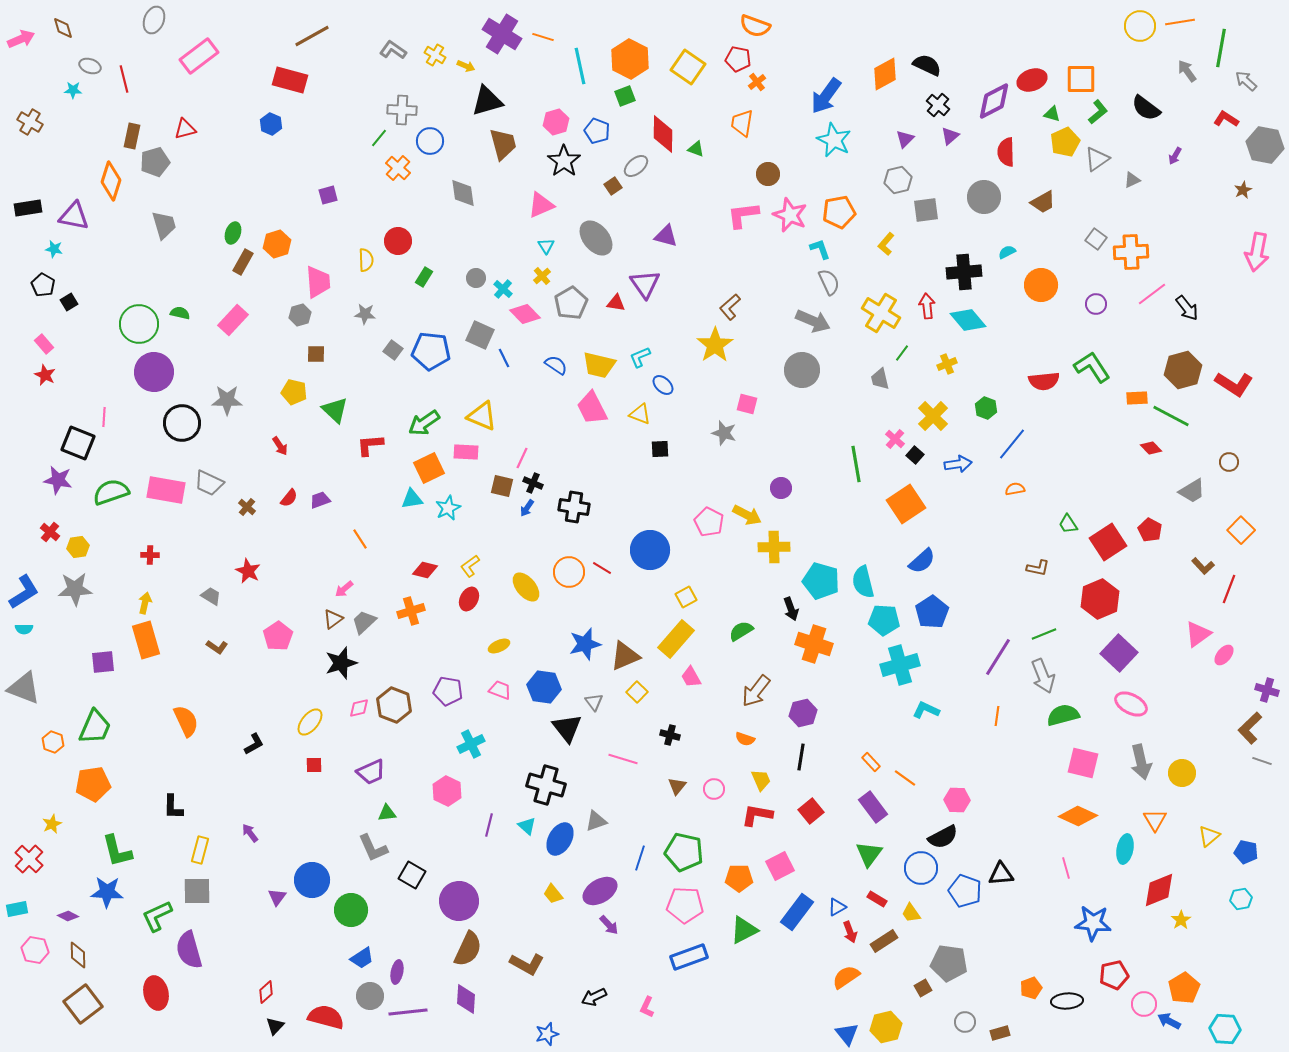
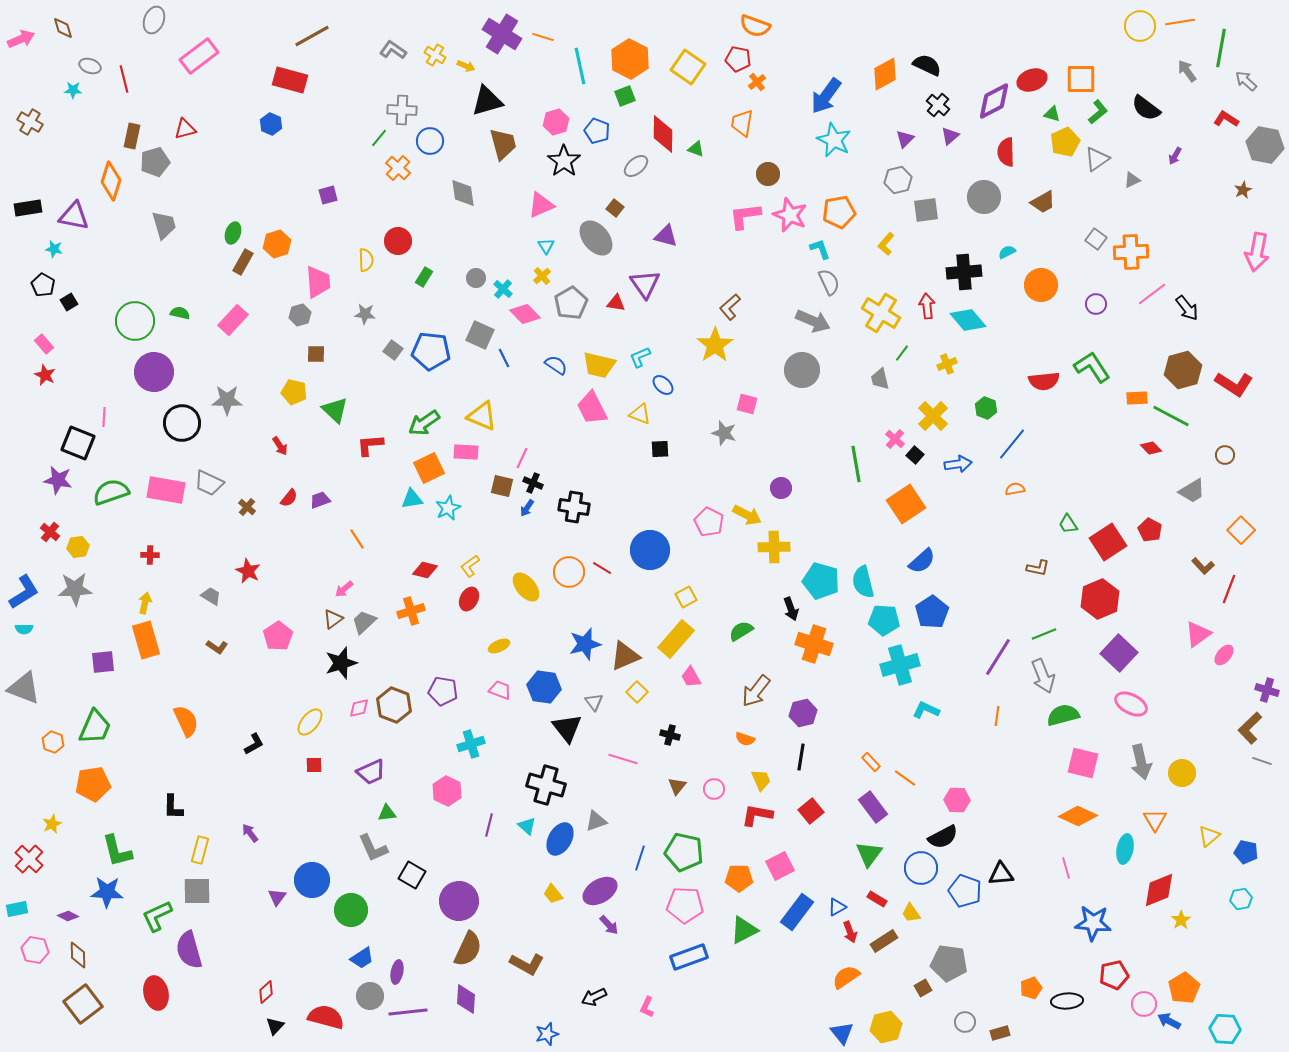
brown square at (613, 186): moved 2 px right, 22 px down; rotated 18 degrees counterclockwise
pink L-shape at (743, 215): moved 2 px right, 1 px down
green circle at (139, 324): moved 4 px left, 3 px up
brown circle at (1229, 462): moved 4 px left, 7 px up
orange line at (360, 539): moved 3 px left
purple pentagon at (448, 691): moved 5 px left
cyan cross at (471, 744): rotated 8 degrees clockwise
blue triangle at (847, 1034): moved 5 px left, 1 px up
